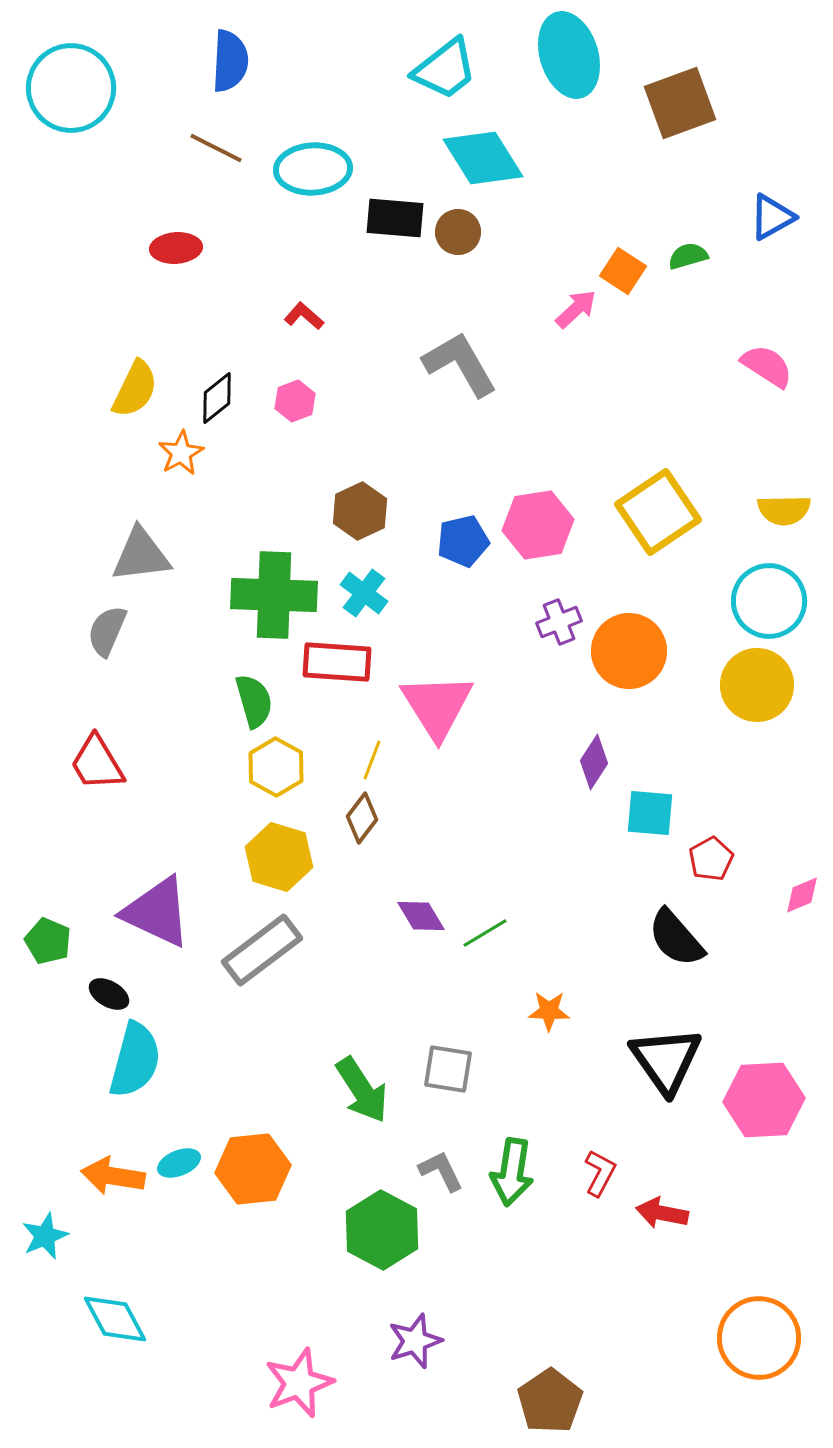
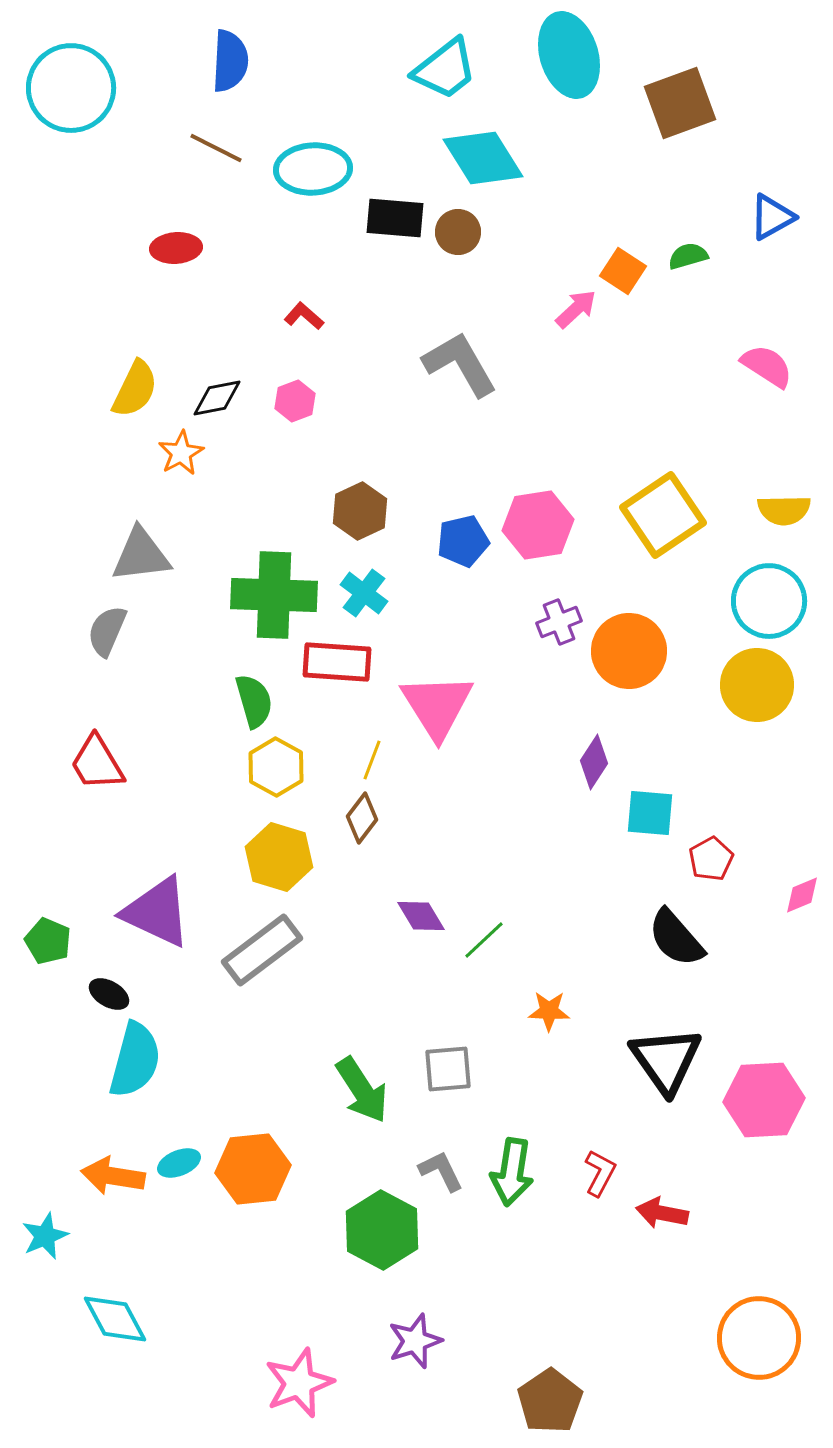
black diamond at (217, 398): rotated 28 degrees clockwise
yellow square at (658, 512): moved 5 px right, 3 px down
green line at (485, 933): moved 1 px left, 7 px down; rotated 12 degrees counterclockwise
gray square at (448, 1069): rotated 14 degrees counterclockwise
